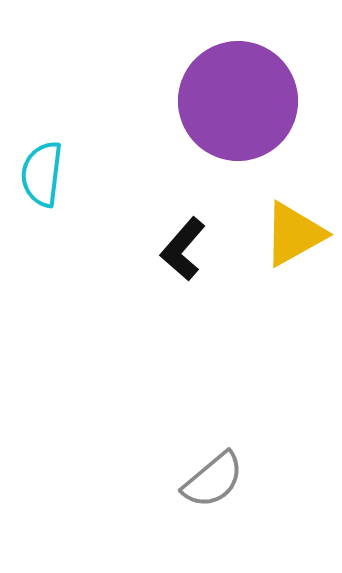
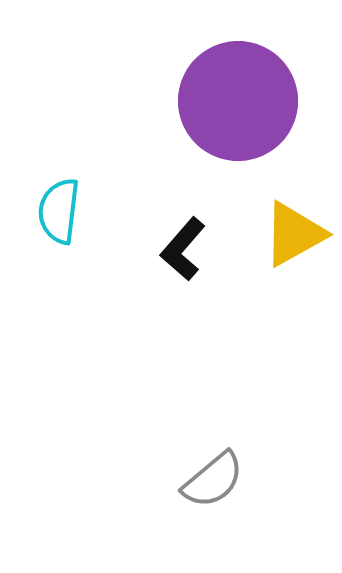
cyan semicircle: moved 17 px right, 37 px down
